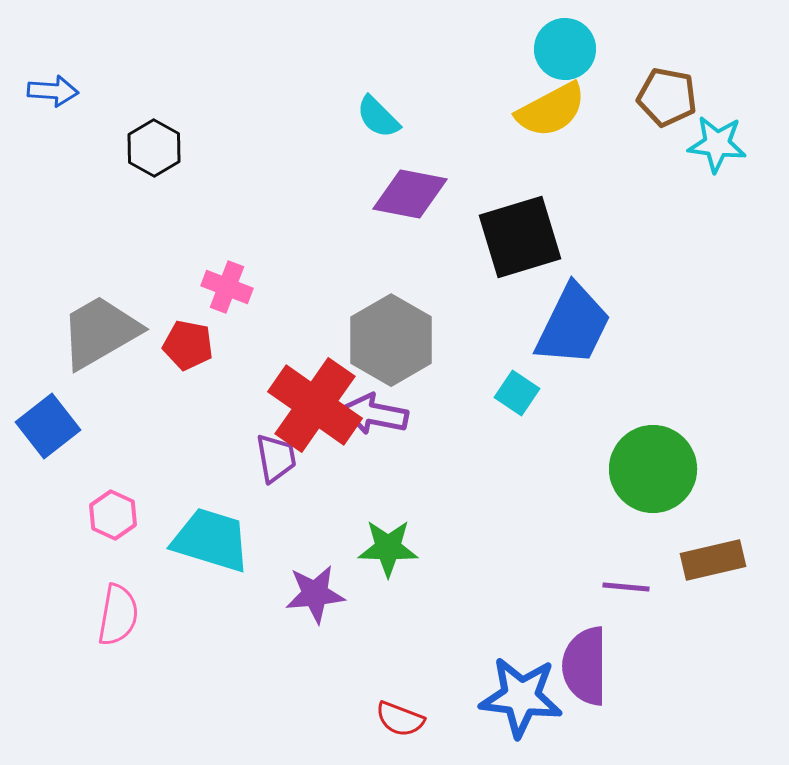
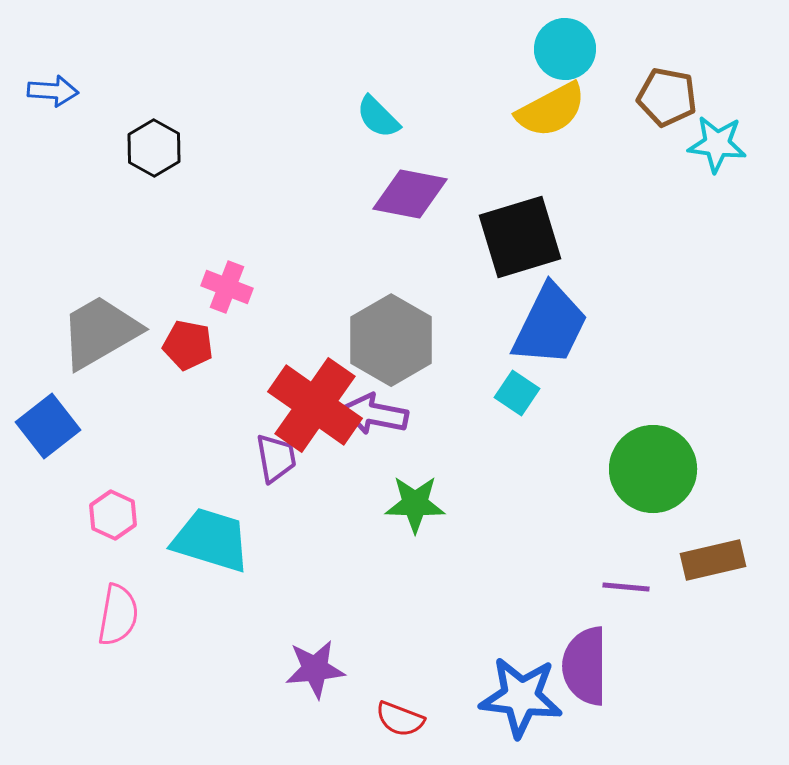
blue trapezoid: moved 23 px left
green star: moved 27 px right, 44 px up
purple star: moved 75 px down
